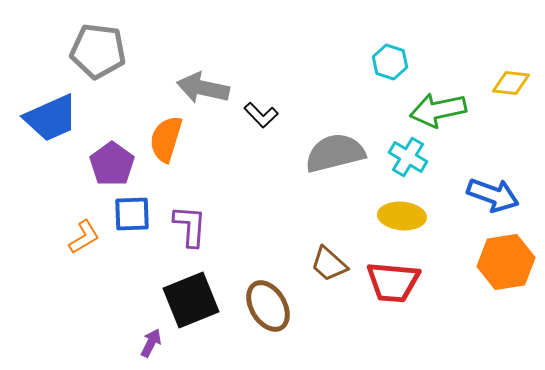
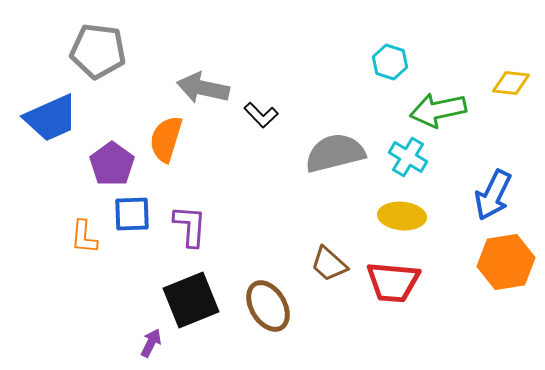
blue arrow: rotated 96 degrees clockwise
orange L-shape: rotated 126 degrees clockwise
